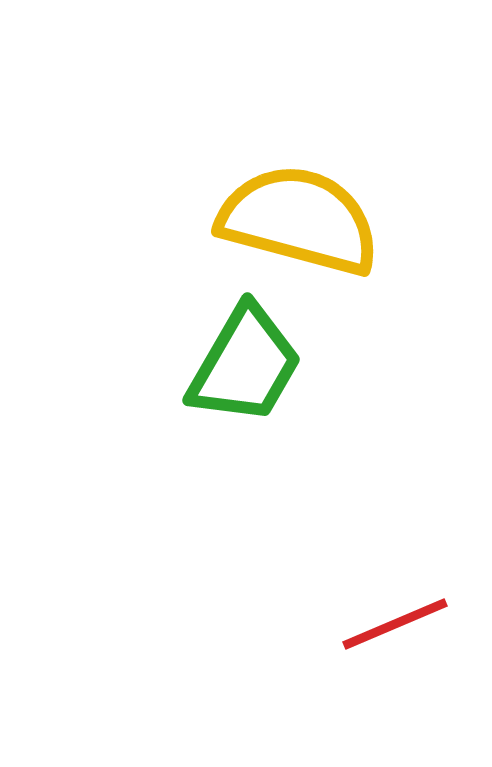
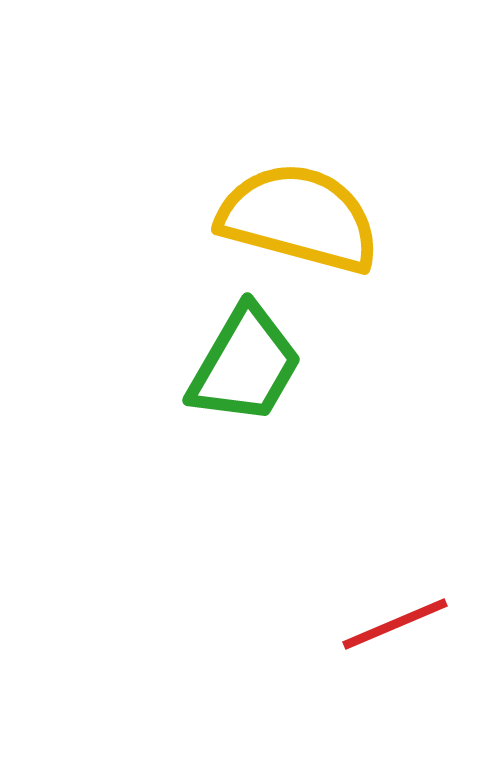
yellow semicircle: moved 2 px up
